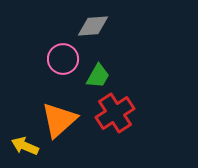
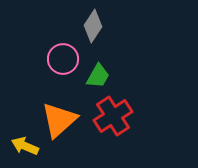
gray diamond: rotated 52 degrees counterclockwise
red cross: moved 2 px left, 3 px down
